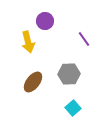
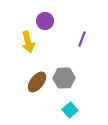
purple line: moved 2 px left; rotated 56 degrees clockwise
gray hexagon: moved 5 px left, 4 px down
brown ellipse: moved 4 px right
cyan square: moved 3 px left, 2 px down
